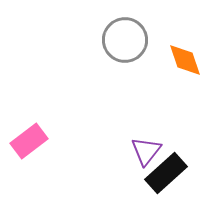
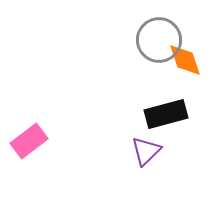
gray circle: moved 34 px right
purple triangle: rotated 8 degrees clockwise
black rectangle: moved 59 px up; rotated 27 degrees clockwise
